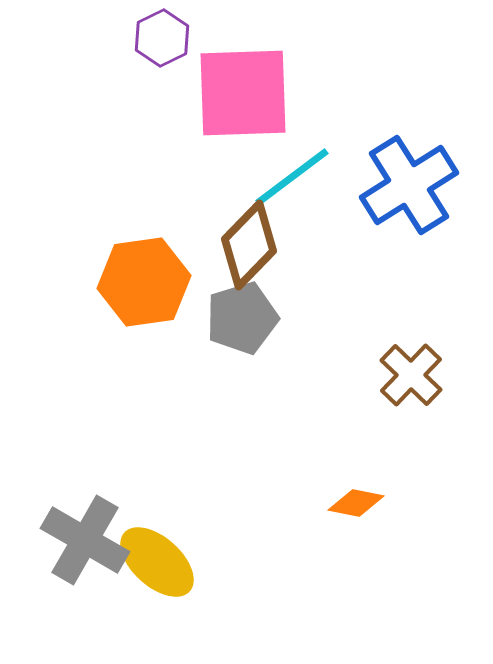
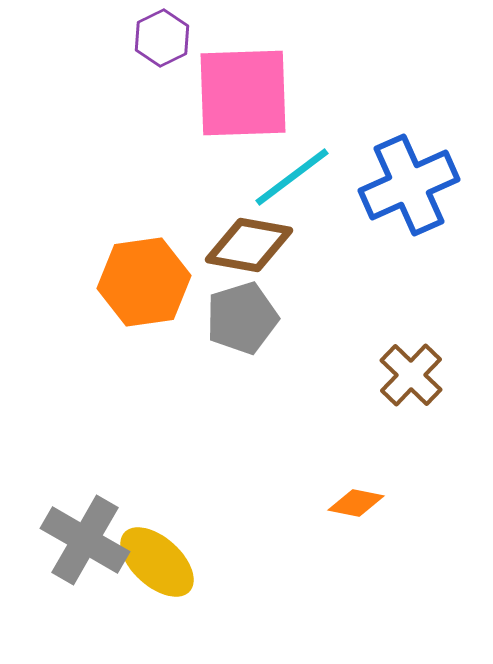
blue cross: rotated 8 degrees clockwise
brown diamond: rotated 56 degrees clockwise
